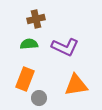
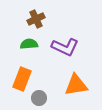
brown cross: rotated 12 degrees counterclockwise
orange rectangle: moved 3 px left
